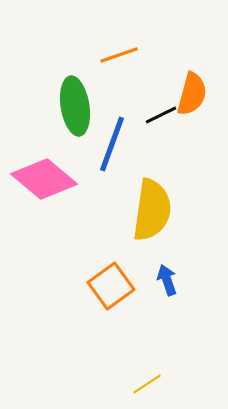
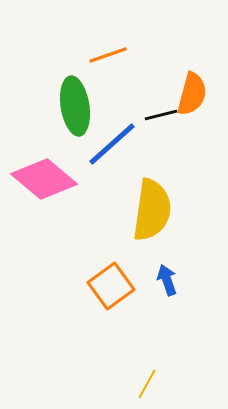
orange line: moved 11 px left
black line: rotated 12 degrees clockwise
blue line: rotated 28 degrees clockwise
yellow line: rotated 28 degrees counterclockwise
